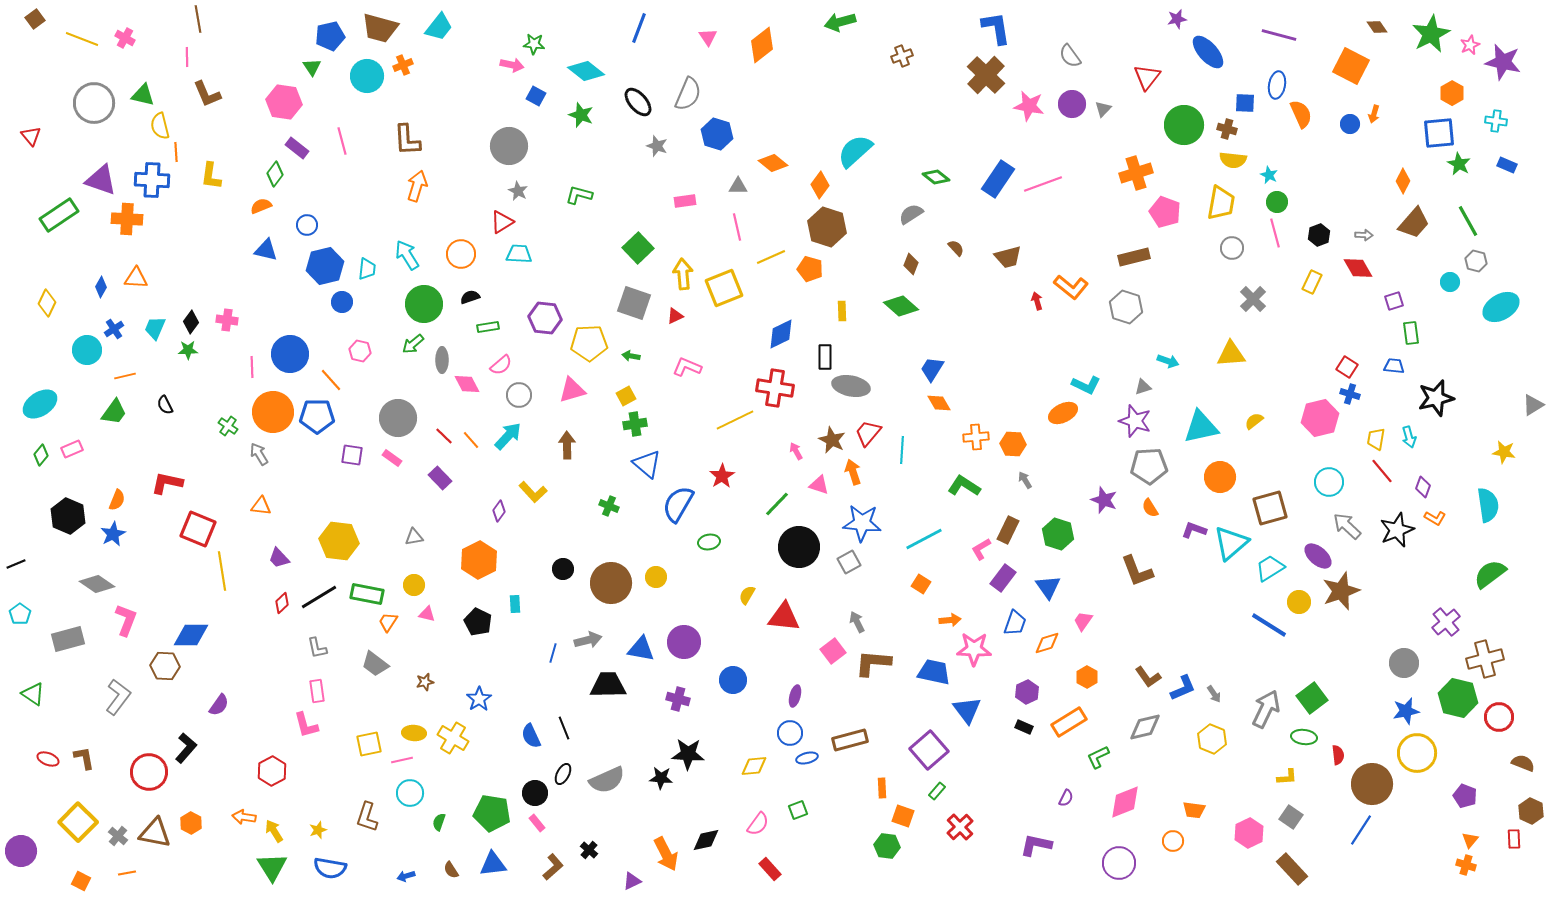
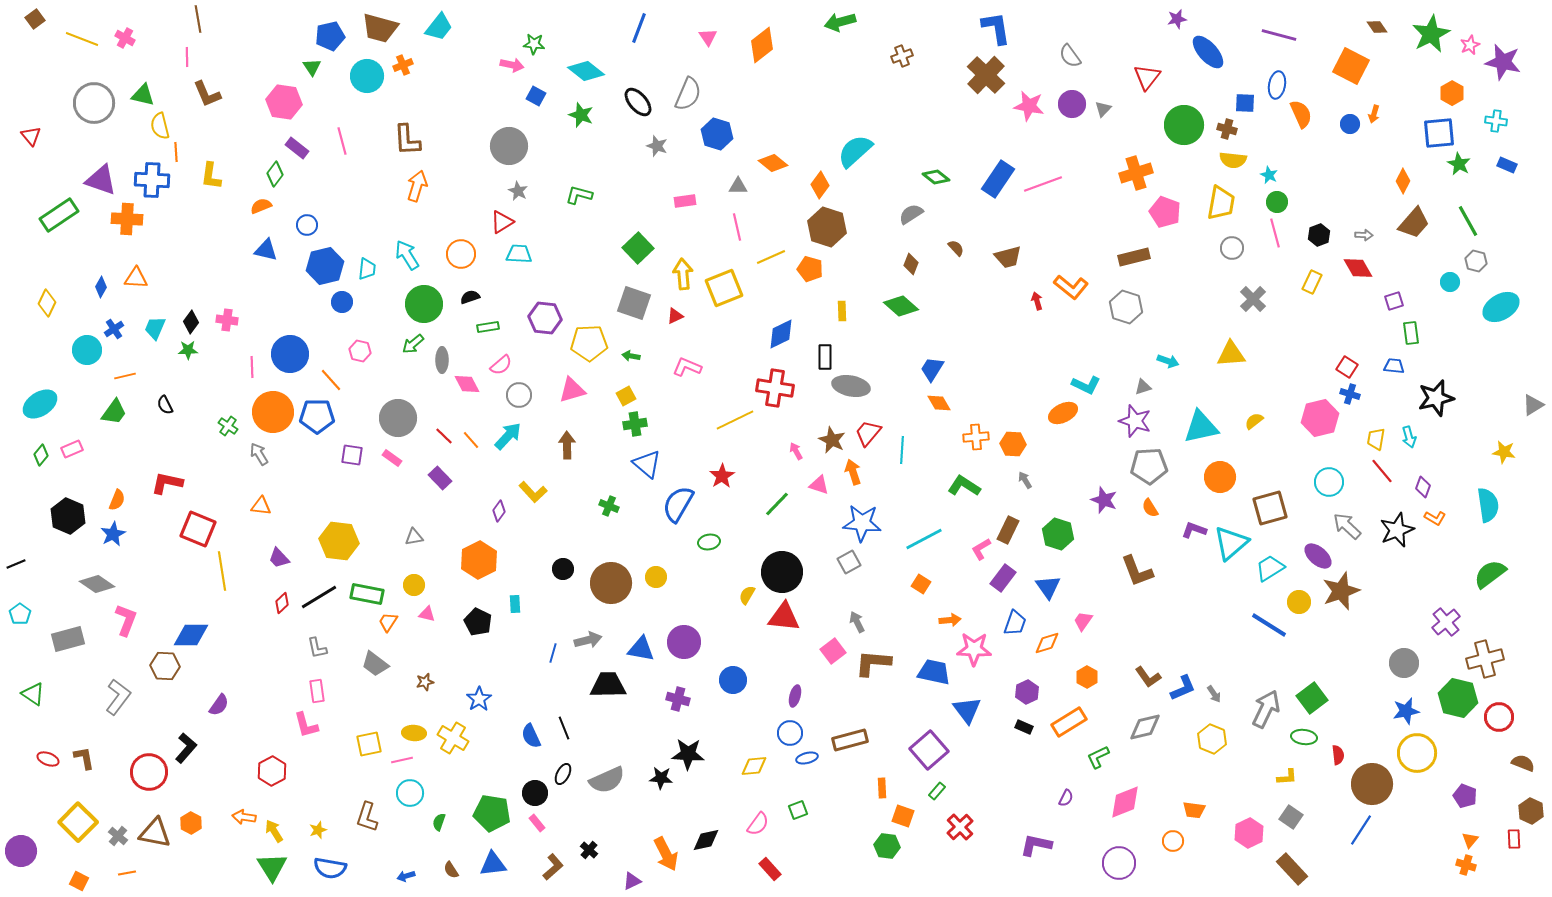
black circle at (799, 547): moved 17 px left, 25 px down
orange square at (81, 881): moved 2 px left
